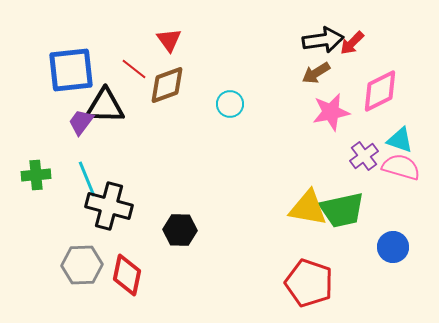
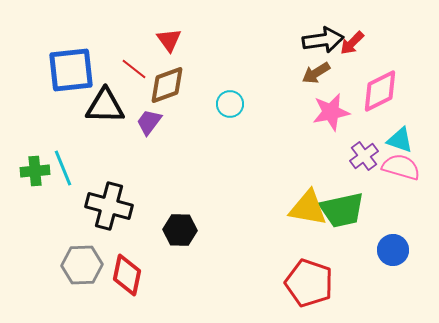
purple trapezoid: moved 68 px right
green cross: moved 1 px left, 4 px up
cyan line: moved 24 px left, 11 px up
blue circle: moved 3 px down
